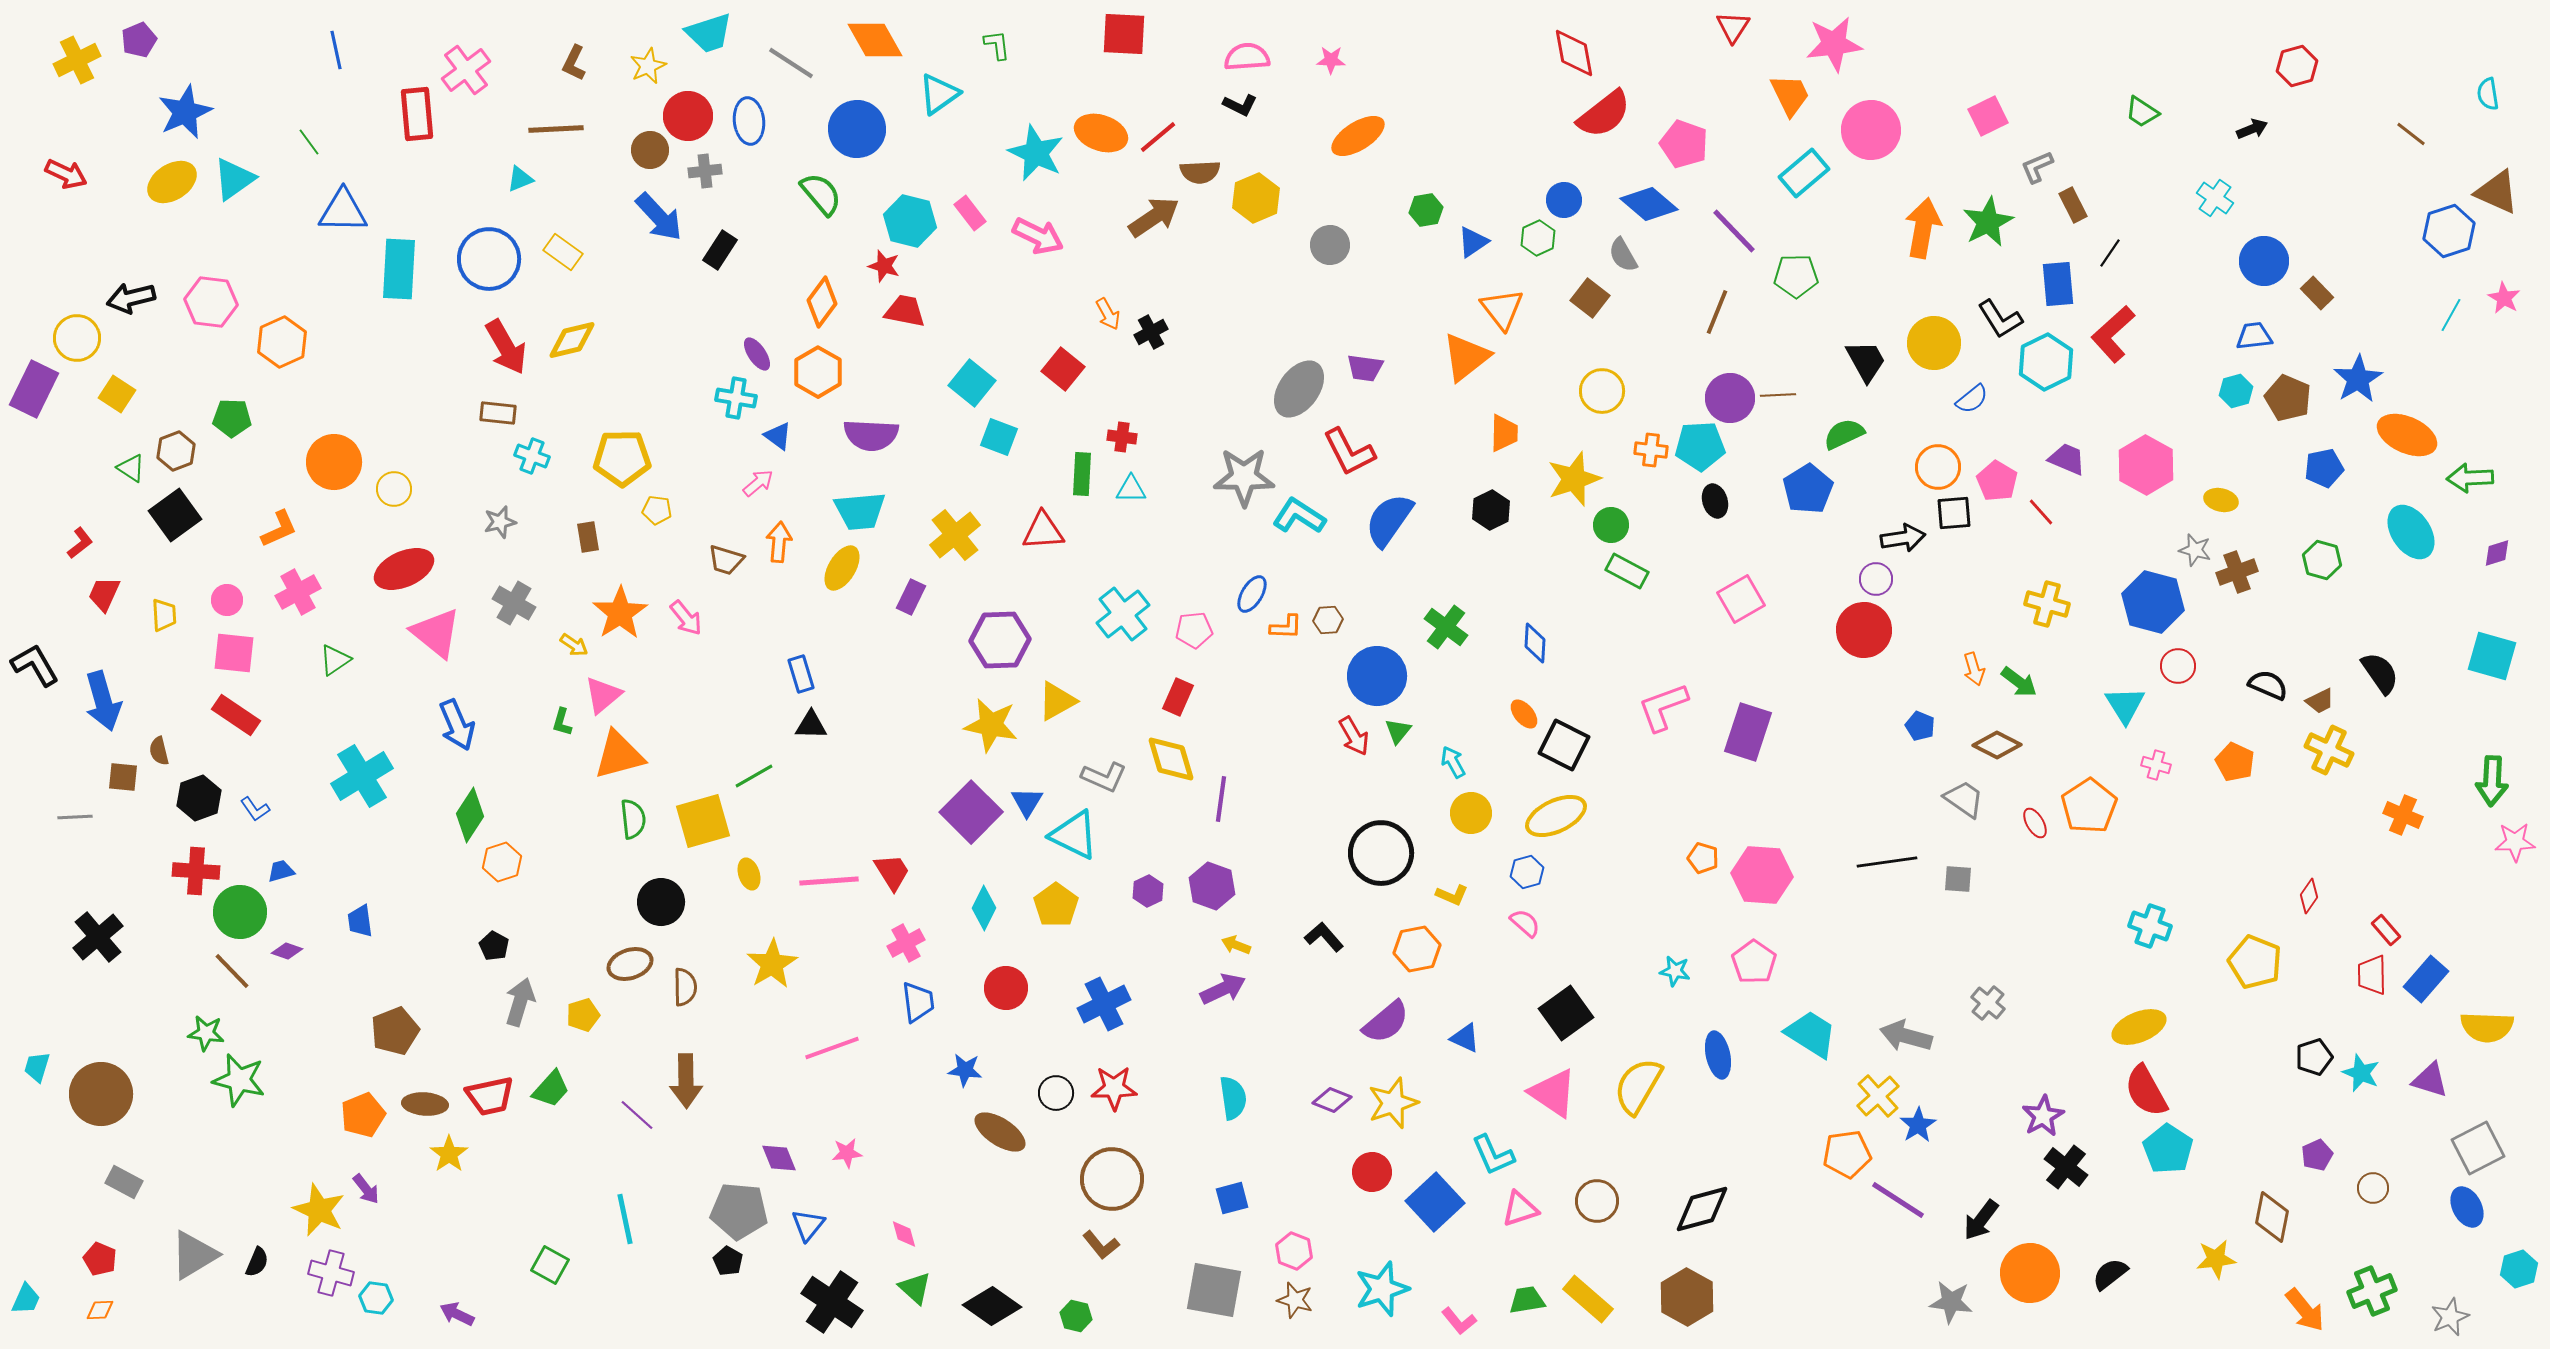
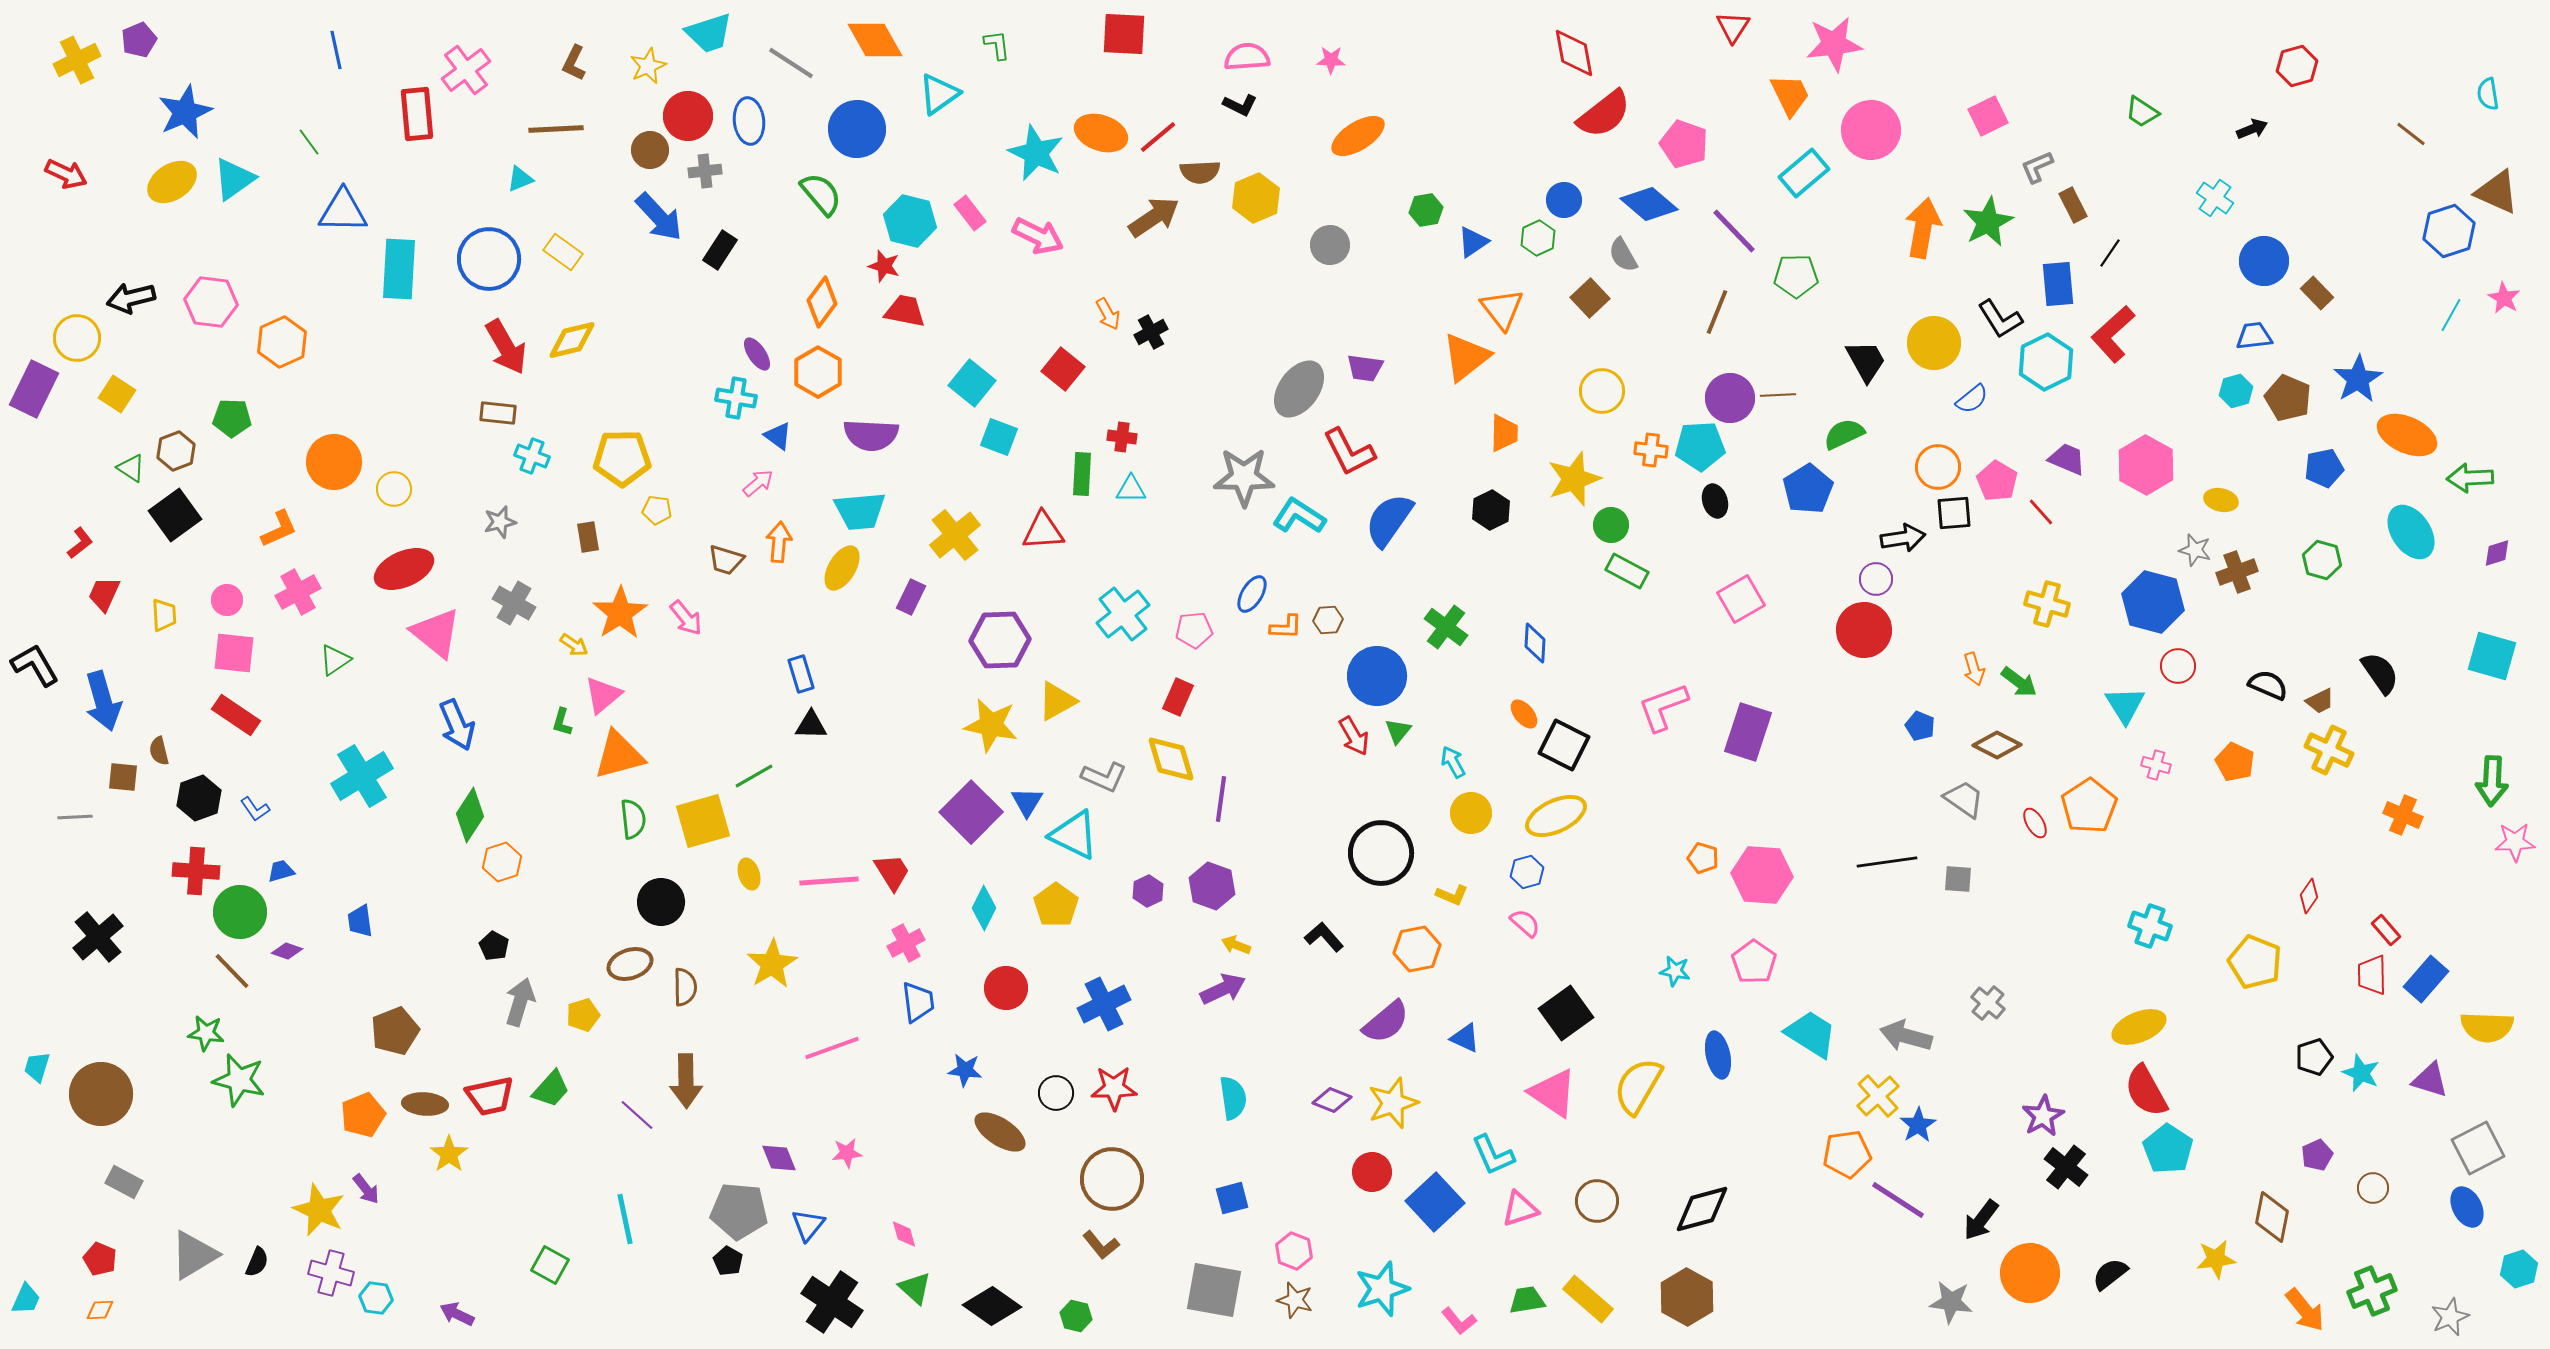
brown square at (1590, 298): rotated 9 degrees clockwise
